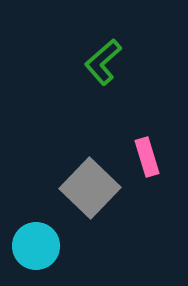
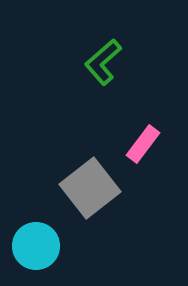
pink rectangle: moved 4 px left, 13 px up; rotated 54 degrees clockwise
gray square: rotated 8 degrees clockwise
